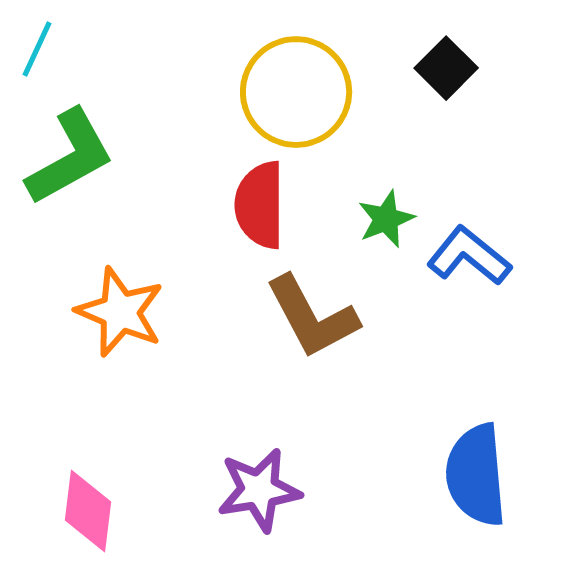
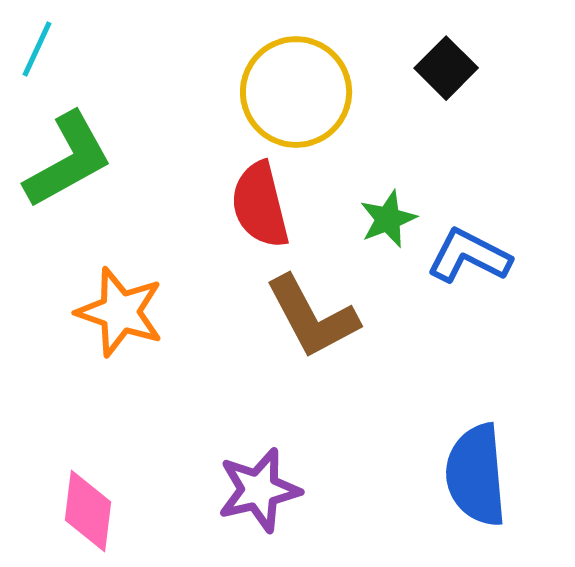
green L-shape: moved 2 px left, 3 px down
red semicircle: rotated 14 degrees counterclockwise
green star: moved 2 px right
blue L-shape: rotated 12 degrees counterclockwise
orange star: rotated 4 degrees counterclockwise
purple star: rotated 4 degrees counterclockwise
